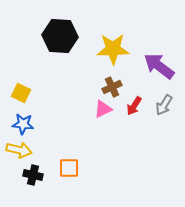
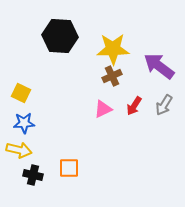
brown cross: moved 11 px up
blue star: moved 1 px right, 1 px up; rotated 10 degrees counterclockwise
